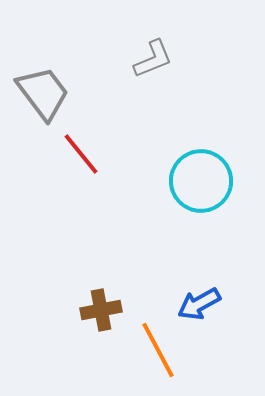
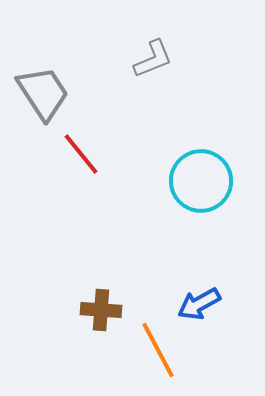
gray trapezoid: rotated 4 degrees clockwise
brown cross: rotated 15 degrees clockwise
